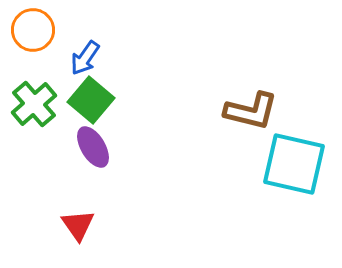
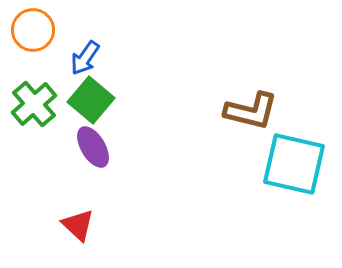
red triangle: rotated 12 degrees counterclockwise
